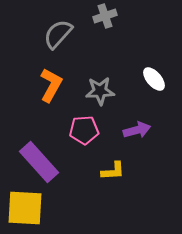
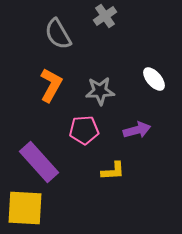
gray cross: rotated 15 degrees counterclockwise
gray semicircle: rotated 72 degrees counterclockwise
